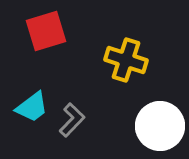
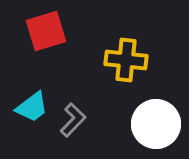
yellow cross: rotated 12 degrees counterclockwise
gray L-shape: moved 1 px right
white circle: moved 4 px left, 2 px up
